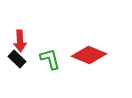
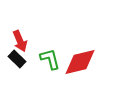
red arrow: rotated 20 degrees counterclockwise
red diamond: moved 9 px left, 7 px down; rotated 36 degrees counterclockwise
